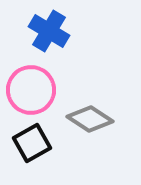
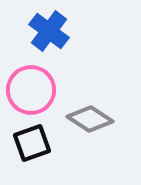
blue cross: rotated 6 degrees clockwise
black square: rotated 9 degrees clockwise
